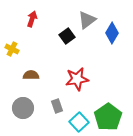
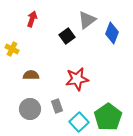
blue diamond: rotated 10 degrees counterclockwise
gray circle: moved 7 px right, 1 px down
